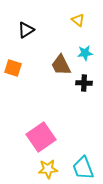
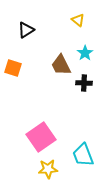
cyan star: rotated 28 degrees counterclockwise
cyan trapezoid: moved 13 px up
